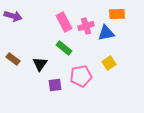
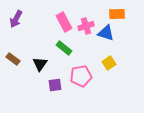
purple arrow: moved 3 px right, 3 px down; rotated 102 degrees clockwise
blue triangle: rotated 30 degrees clockwise
